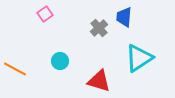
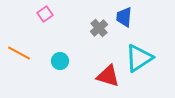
orange line: moved 4 px right, 16 px up
red triangle: moved 9 px right, 5 px up
